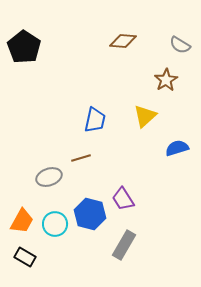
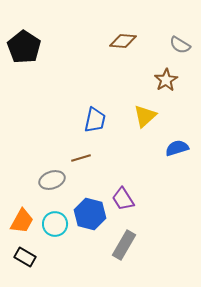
gray ellipse: moved 3 px right, 3 px down
